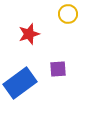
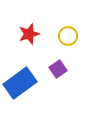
yellow circle: moved 22 px down
purple square: rotated 30 degrees counterclockwise
